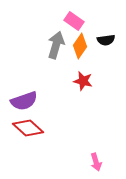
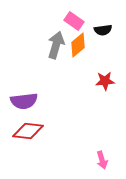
black semicircle: moved 3 px left, 10 px up
orange diamond: moved 2 px left, 1 px up; rotated 15 degrees clockwise
red star: moved 22 px right; rotated 18 degrees counterclockwise
purple semicircle: rotated 12 degrees clockwise
red diamond: moved 3 px down; rotated 36 degrees counterclockwise
pink arrow: moved 6 px right, 2 px up
